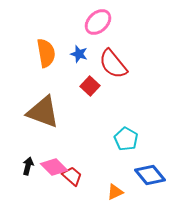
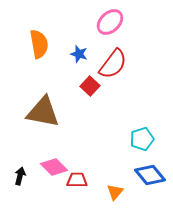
pink ellipse: moved 12 px right
orange semicircle: moved 7 px left, 9 px up
red semicircle: rotated 104 degrees counterclockwise
brown triangle: rotated 9 degrees counterclockwise
cyan pentagon: moved 16 px right; rotated 25 degrees clockwise
black arrow: moved 8 px left, 10 px down
red trapezoid: moved 5 px right, 4 px down; rotated 40 degrees counterclockwise
orange triangle: rotated 24 degrees counterclockwise
